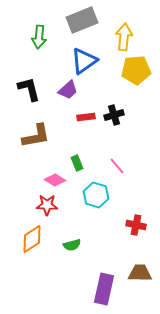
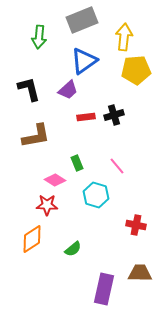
green semicircle: moved 1 px right, 4 px down; rotated 24 degrees counterclockwise
